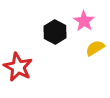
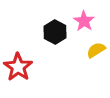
yellow semicircle: moved 1 px right, 2 px down
red star: rotated 8 degrees clockwise
